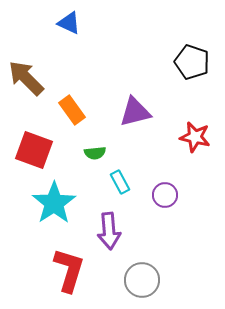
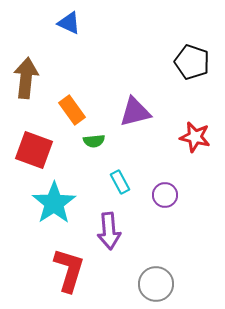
brown arrow: rotated 51 degrees clockwise
green semicircle: moved 1 px left, 12 px up
gray circle: moved 14 px right, 4 px down
